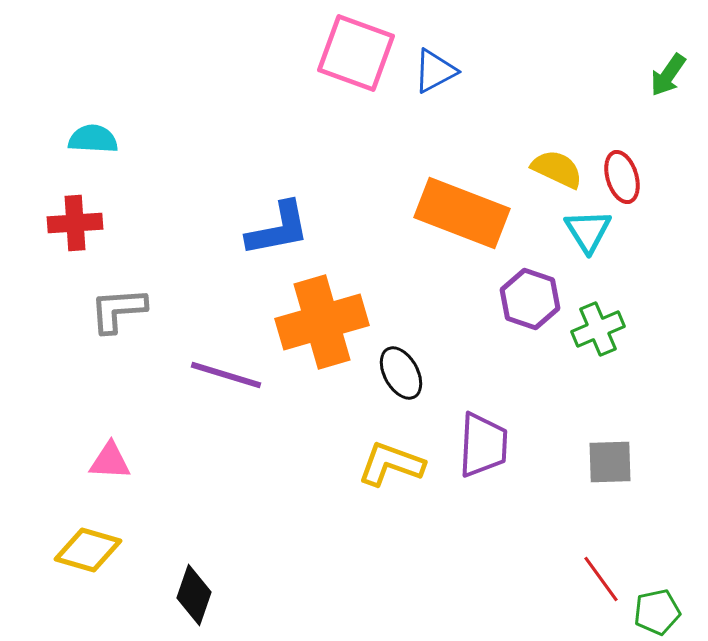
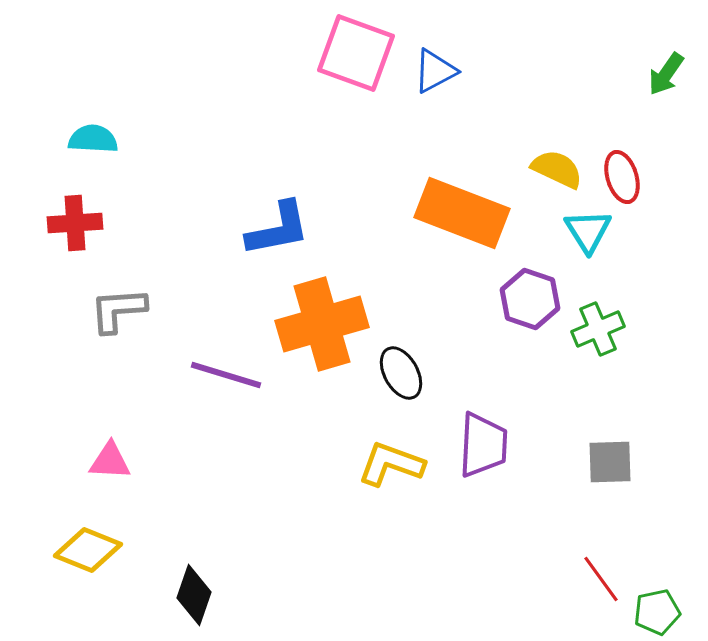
green arrow: moved 2 px left, 1 px up
orange cross: moved 2 px down
yellow diamond: rotated 6 degrees clockwise
